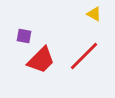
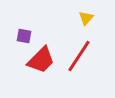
yellow triangle: moved 8 px left, 4 px down; rotated 42 degrees clockwise
red line: moved 5 px left; rotated 12 degrees counterclockwise
